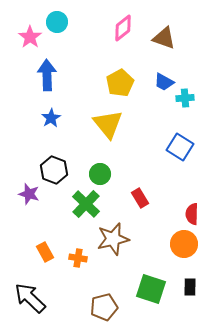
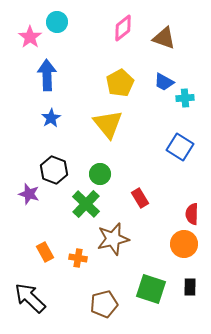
brown pentagon: moved 3 px up
